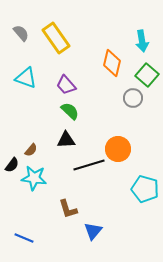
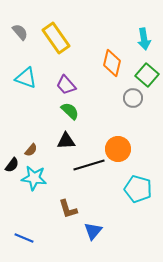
gray semicircle: moved 1 px left, 1 px up
cyan arrow: moved 2 px right, 2 px up
black triangle: moved 1 px down
cyan pentagon: moved 7 px left
